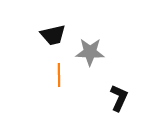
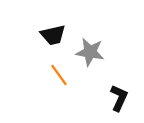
gray star: rotated 8 degrees clockwise
orange line: rotated 35 degrees counterclockwise
